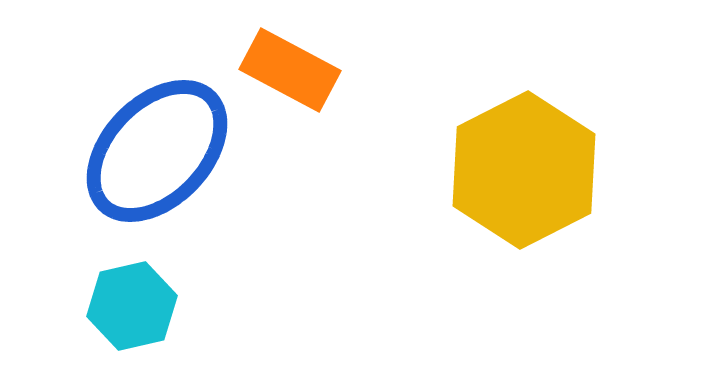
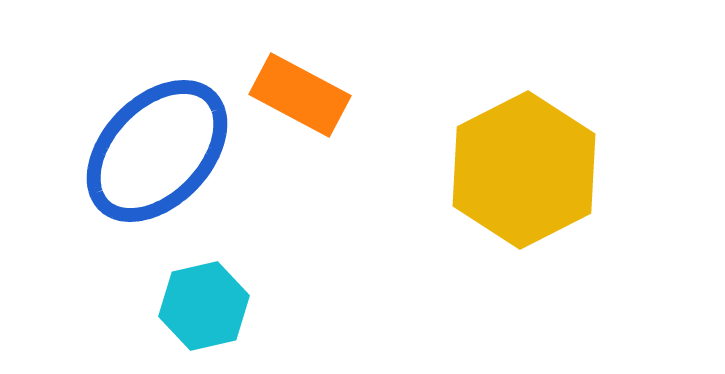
orange rectangle: moved 10 px right, 25 px down
cyan hexagon: moved 72 px right
